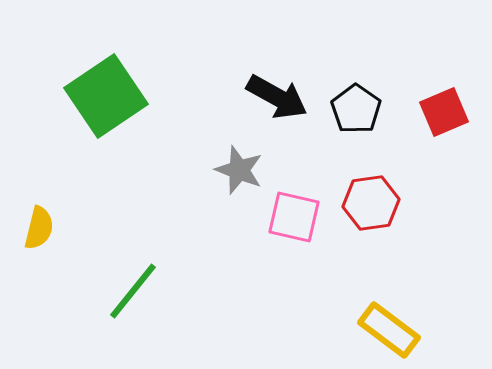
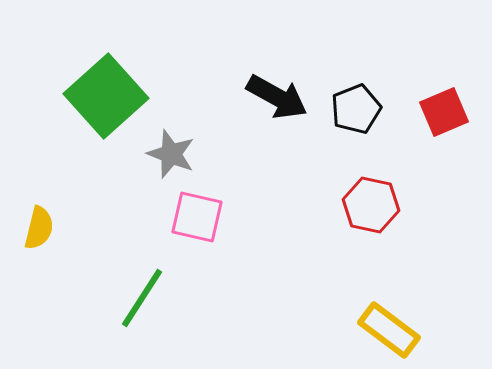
green square: rotated 8 degrees counterclockwise
black pentagon: rotated 15 degrees clockwise
gray star: moved 68 px left, 16 px up
red hexagon: moved 2 px down; rotated 20 degrees clockwise
pink square: moved 97 px left
green line: moved 9 px right, 7 px down; rotated 6 degrees counterclockwise
